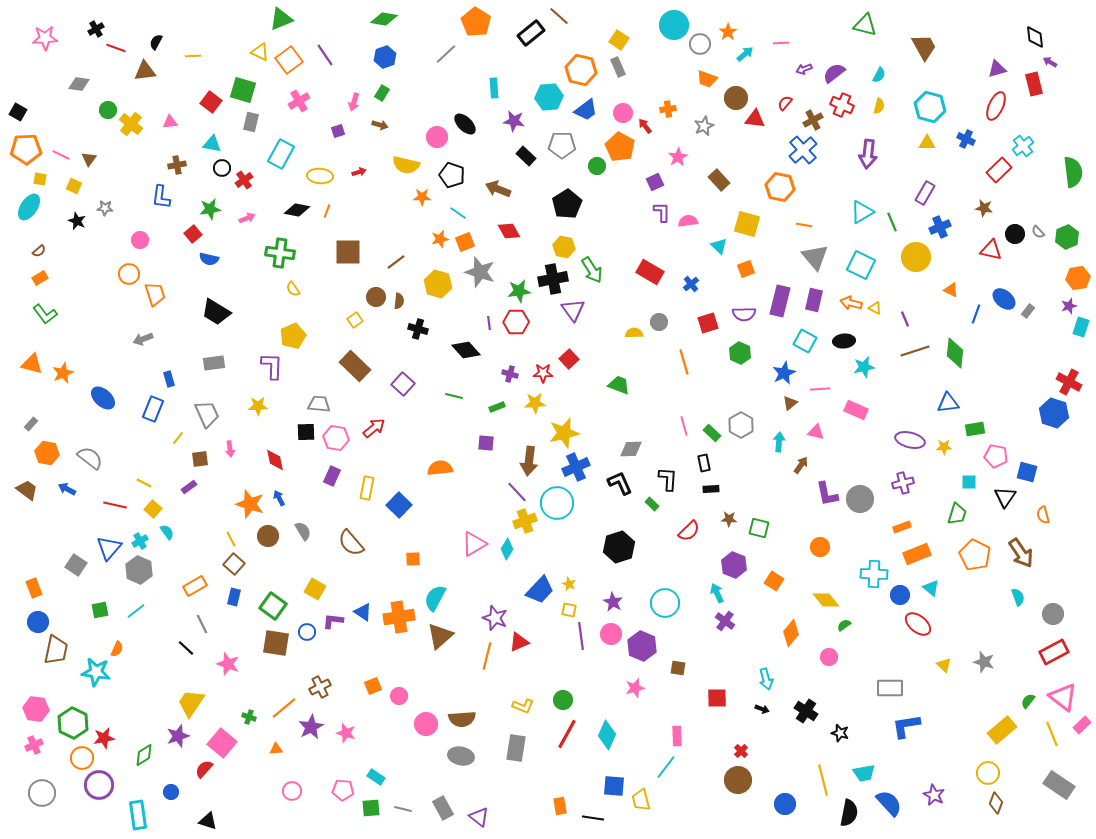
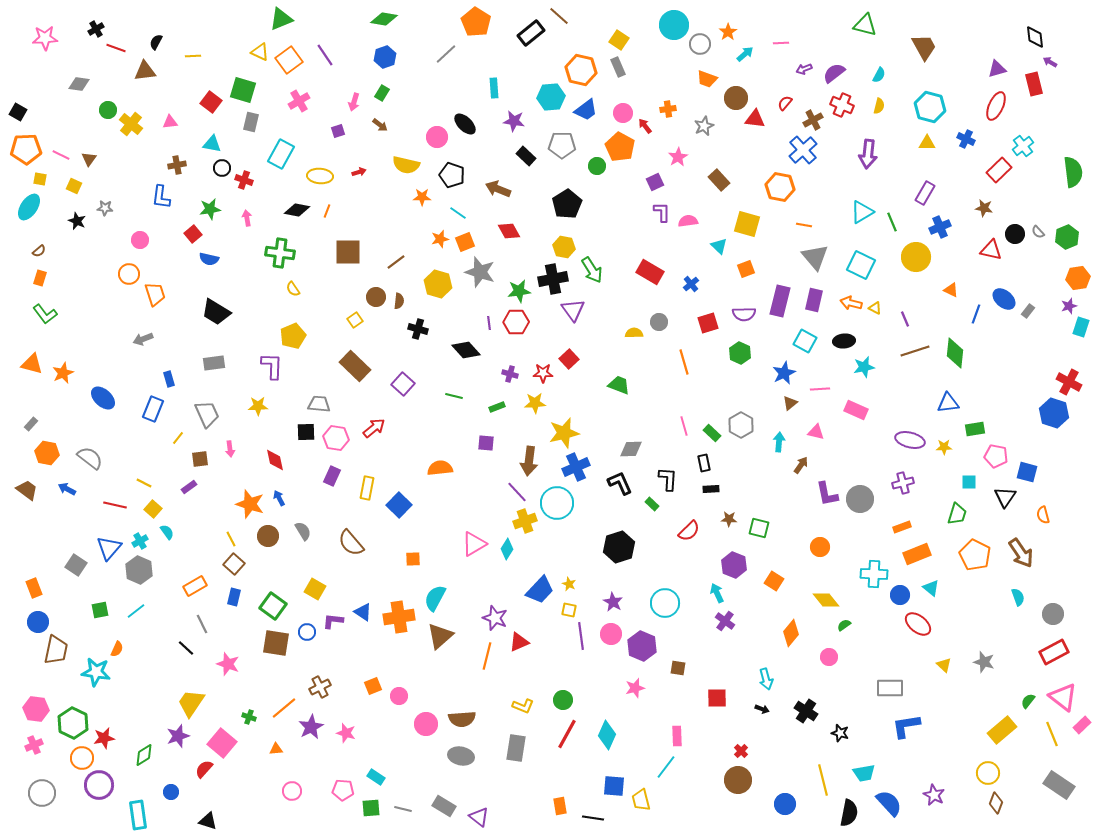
cyan hexagon at (549, 97): moved 2 px right
brown arrow at (380, 125): rotated 21 degrees clockwise
red cross at (244, 180): rotated 36 degrees counterclockwise
pink arrow at (247, 218): rotated 77 degrees counterclockwise
orange rectangle at (40, 278): rotated 42 degrees counterclockwise
gray rectangle at (443, 808): moved 1 px right, 2 px up; rotated 30 degrees counterclockwise
